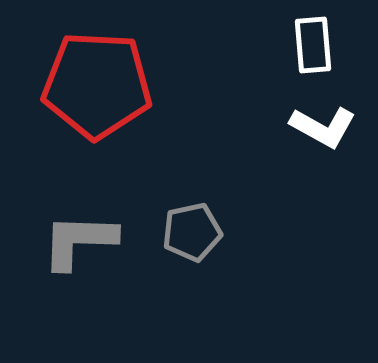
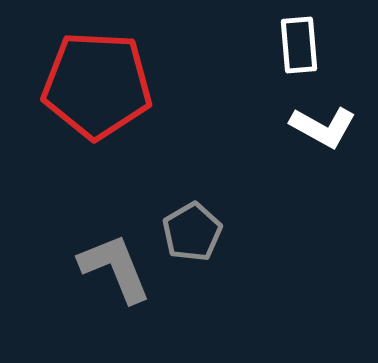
white rectangle: moved 14 px left
gray pentagon: rotated 18 degrees counterclockwise
gray L-shape: moved 36 px right, 27 px down; rotated 66 degrees clockwise
